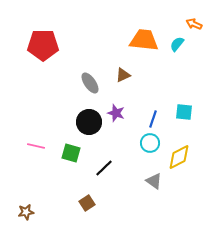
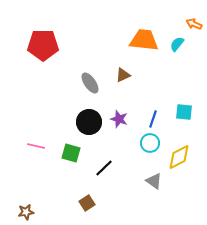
purple star: moved 3 px right, 6 px down
